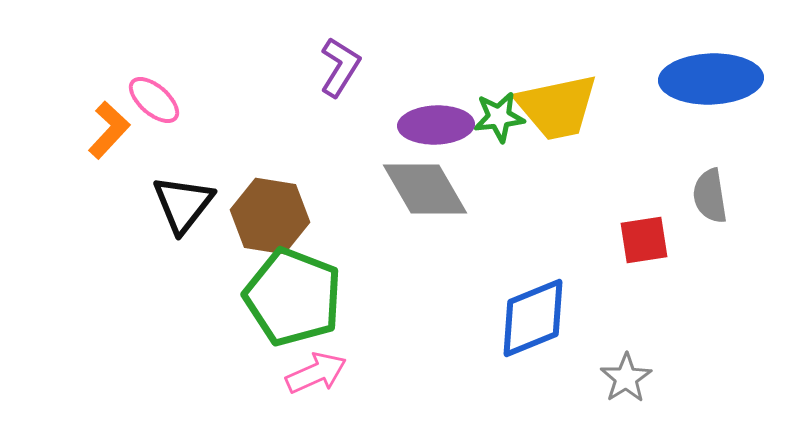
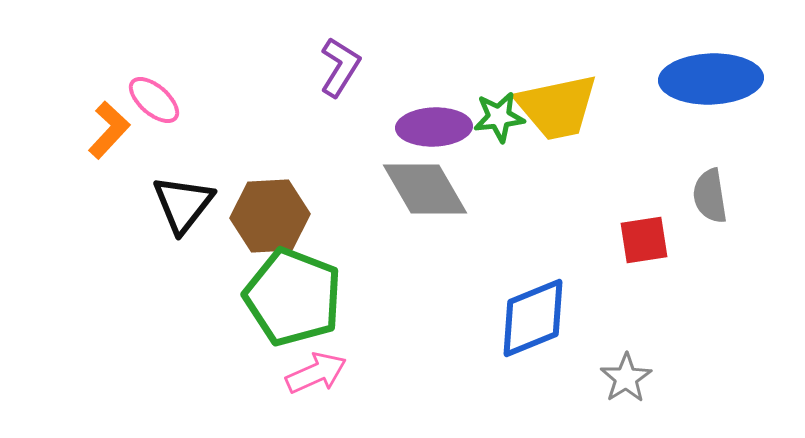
purple ellipse: moved 2 px left, 2 px down
brown hexagon: rotated 12 degrees counterclockwise
